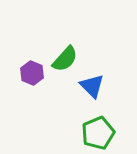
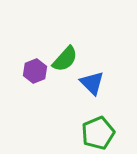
purple hexagon: moved 3 px right, 2 px up; rotated 15 degrees clockwise
blue triangle: moved 3 px up
